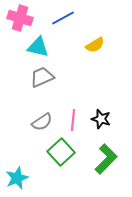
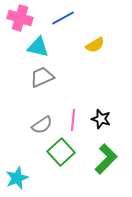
gray semicircle: moved 3 px down
